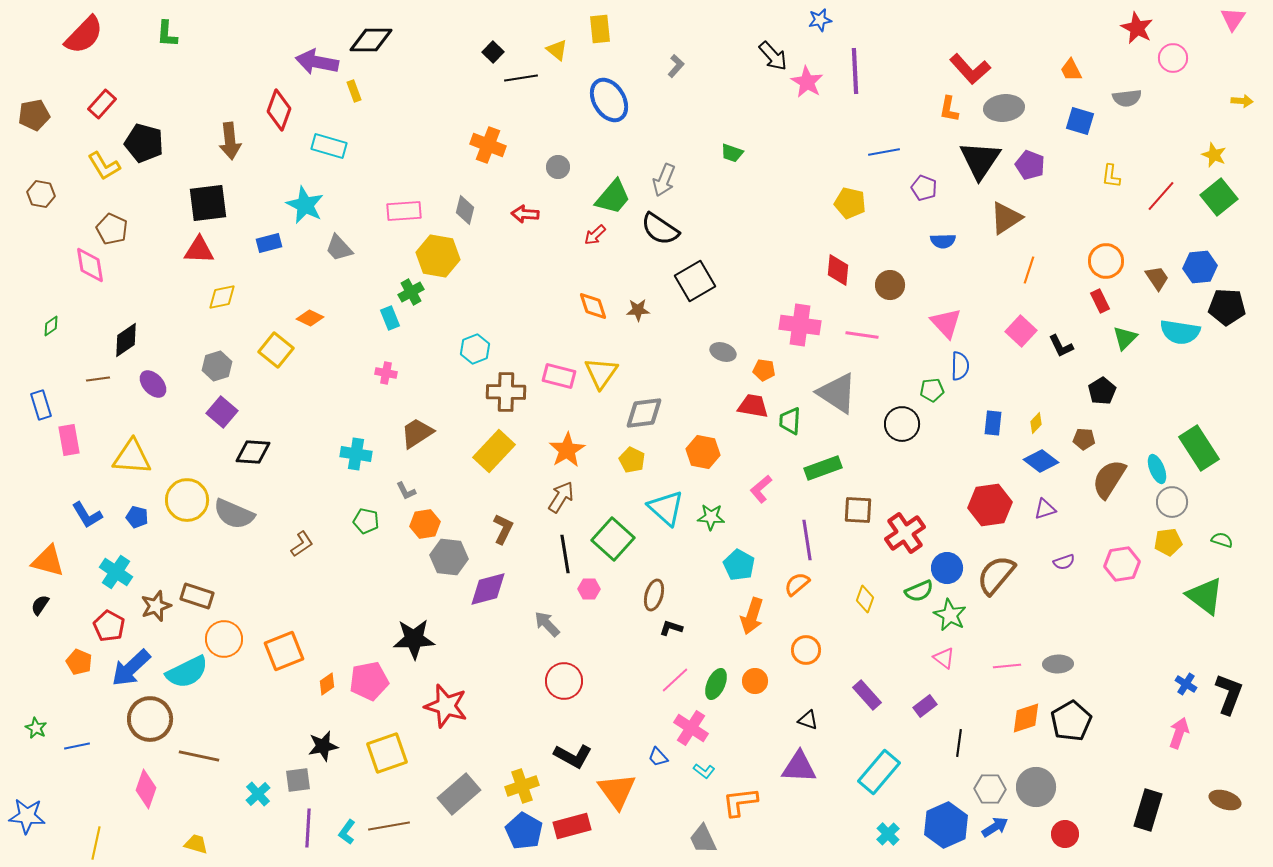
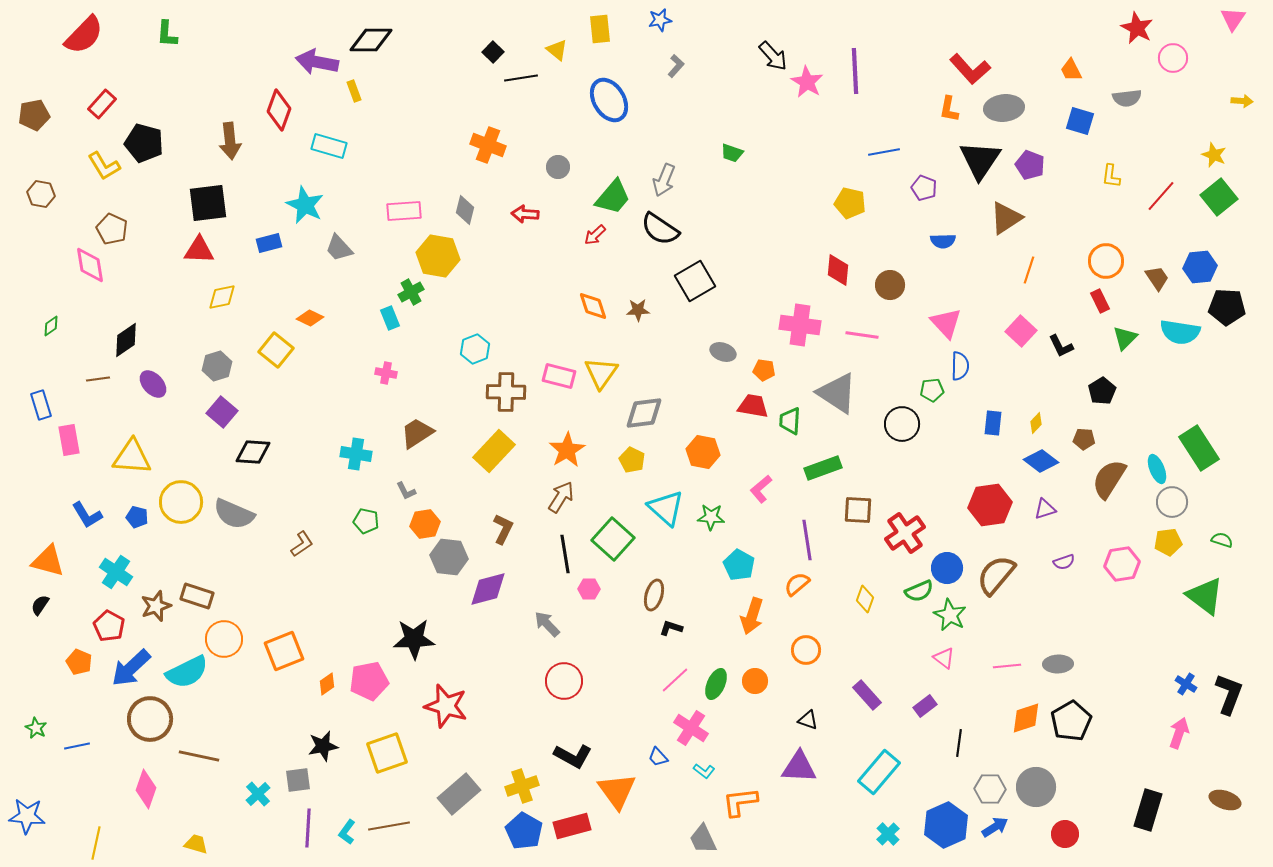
blue star at (820, 20): moved 160 px left
yellow circle at (187, 500): moved 6 px left, 2 px down
